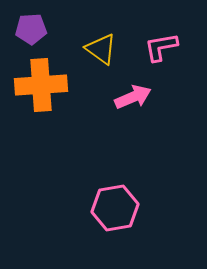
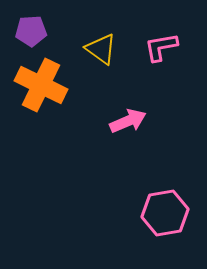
purple pentagon: moved 2 px down
orange cross: rotated 30 degrees clockwise
pink arrow: moved 5 px left, 24 px down
pink hexagon: moved 50 px right, 5 px down
